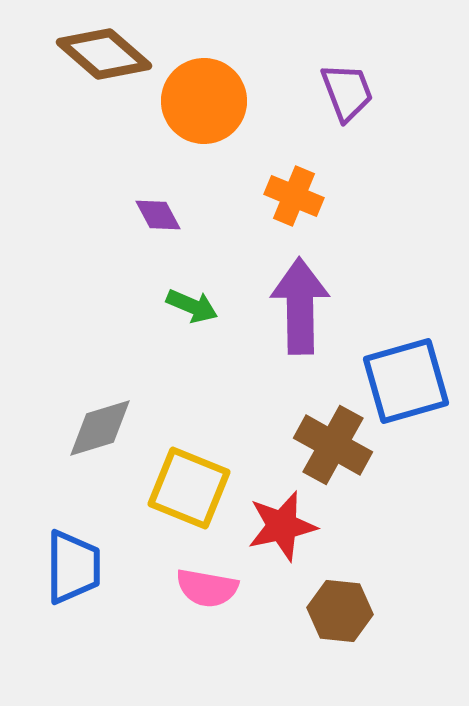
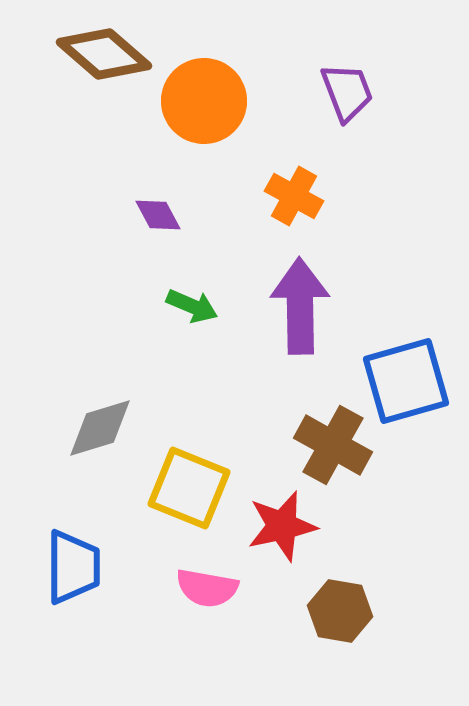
orange cross: rotated 6 degrees clockwise
brown hexagon: rotated 4 degrees clockwise
